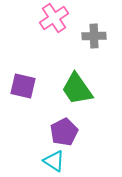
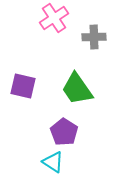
gray cross: moved 1 px down
purple pentagon: rotated 12 degrees counterclockwise
cyan triangle: moved 1 px left, 1 px down
